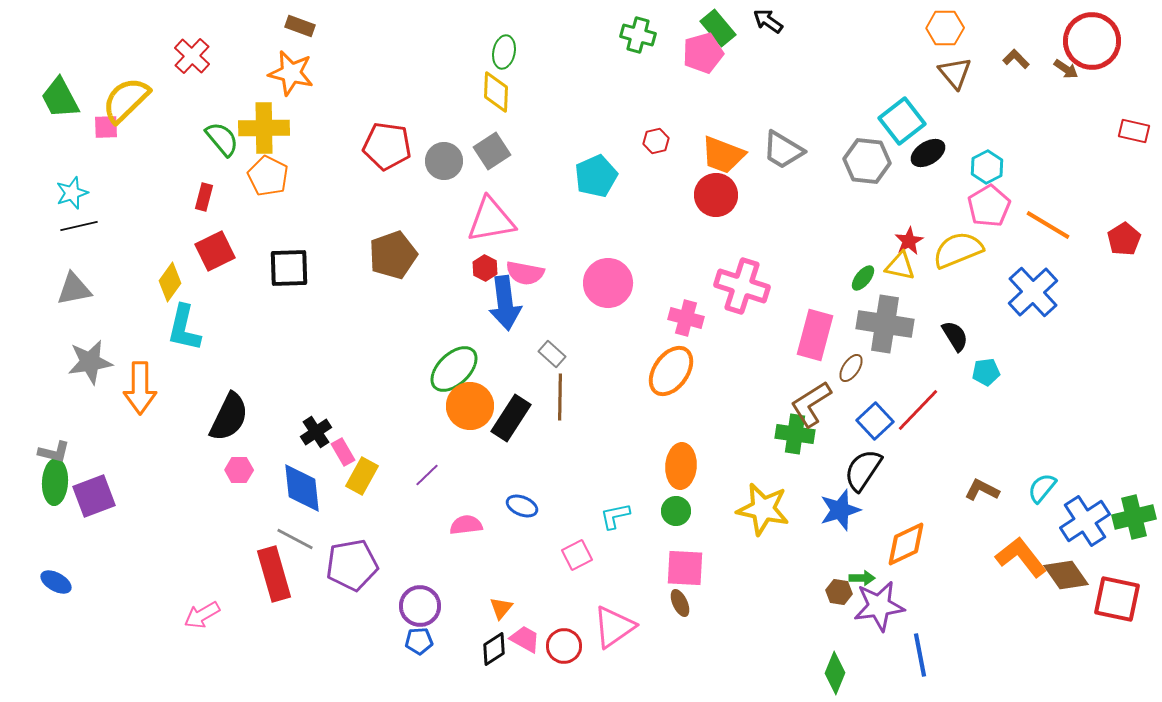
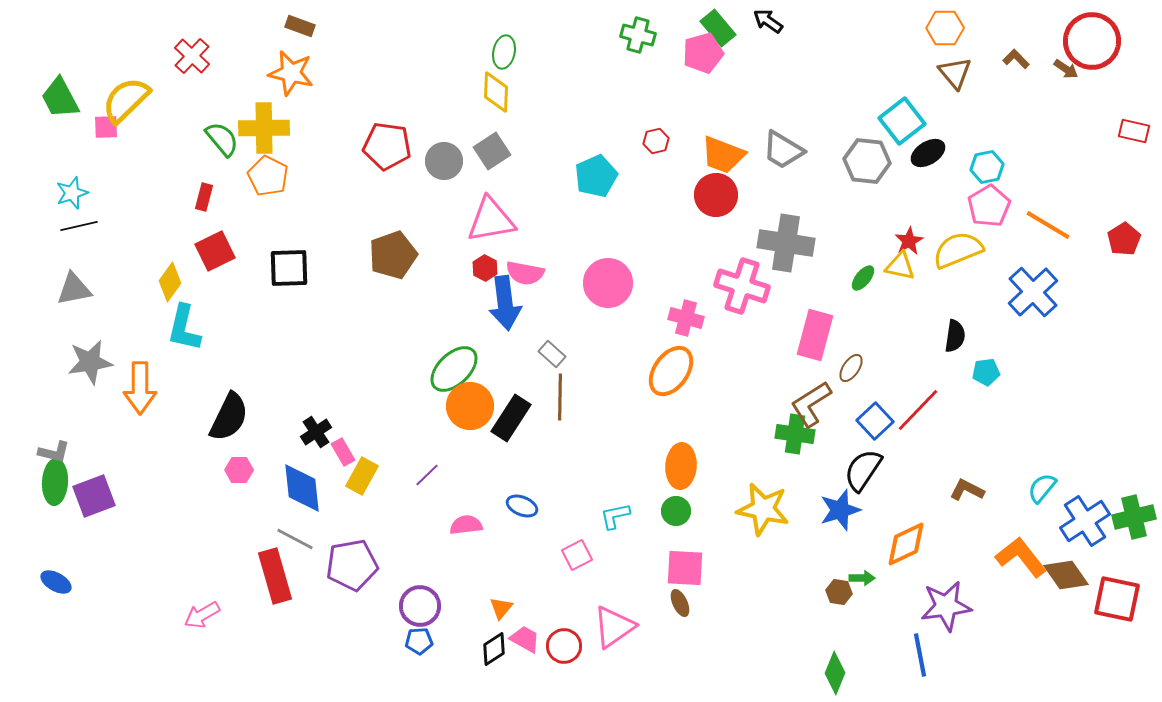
cyan hexagon at (987, 167): rotated 16 degrees clockwise
gray cross at (885, 324): moved 99 px left, 81 px up
black semicircle at (955, 336): rotated 40 degrees clockwise
brown L-shape at (982, 490): moved 15 px left
red rectangle at (274, 574): moved 1 px right, 2 px down
purple star at (879, 606): moved 67 px right
